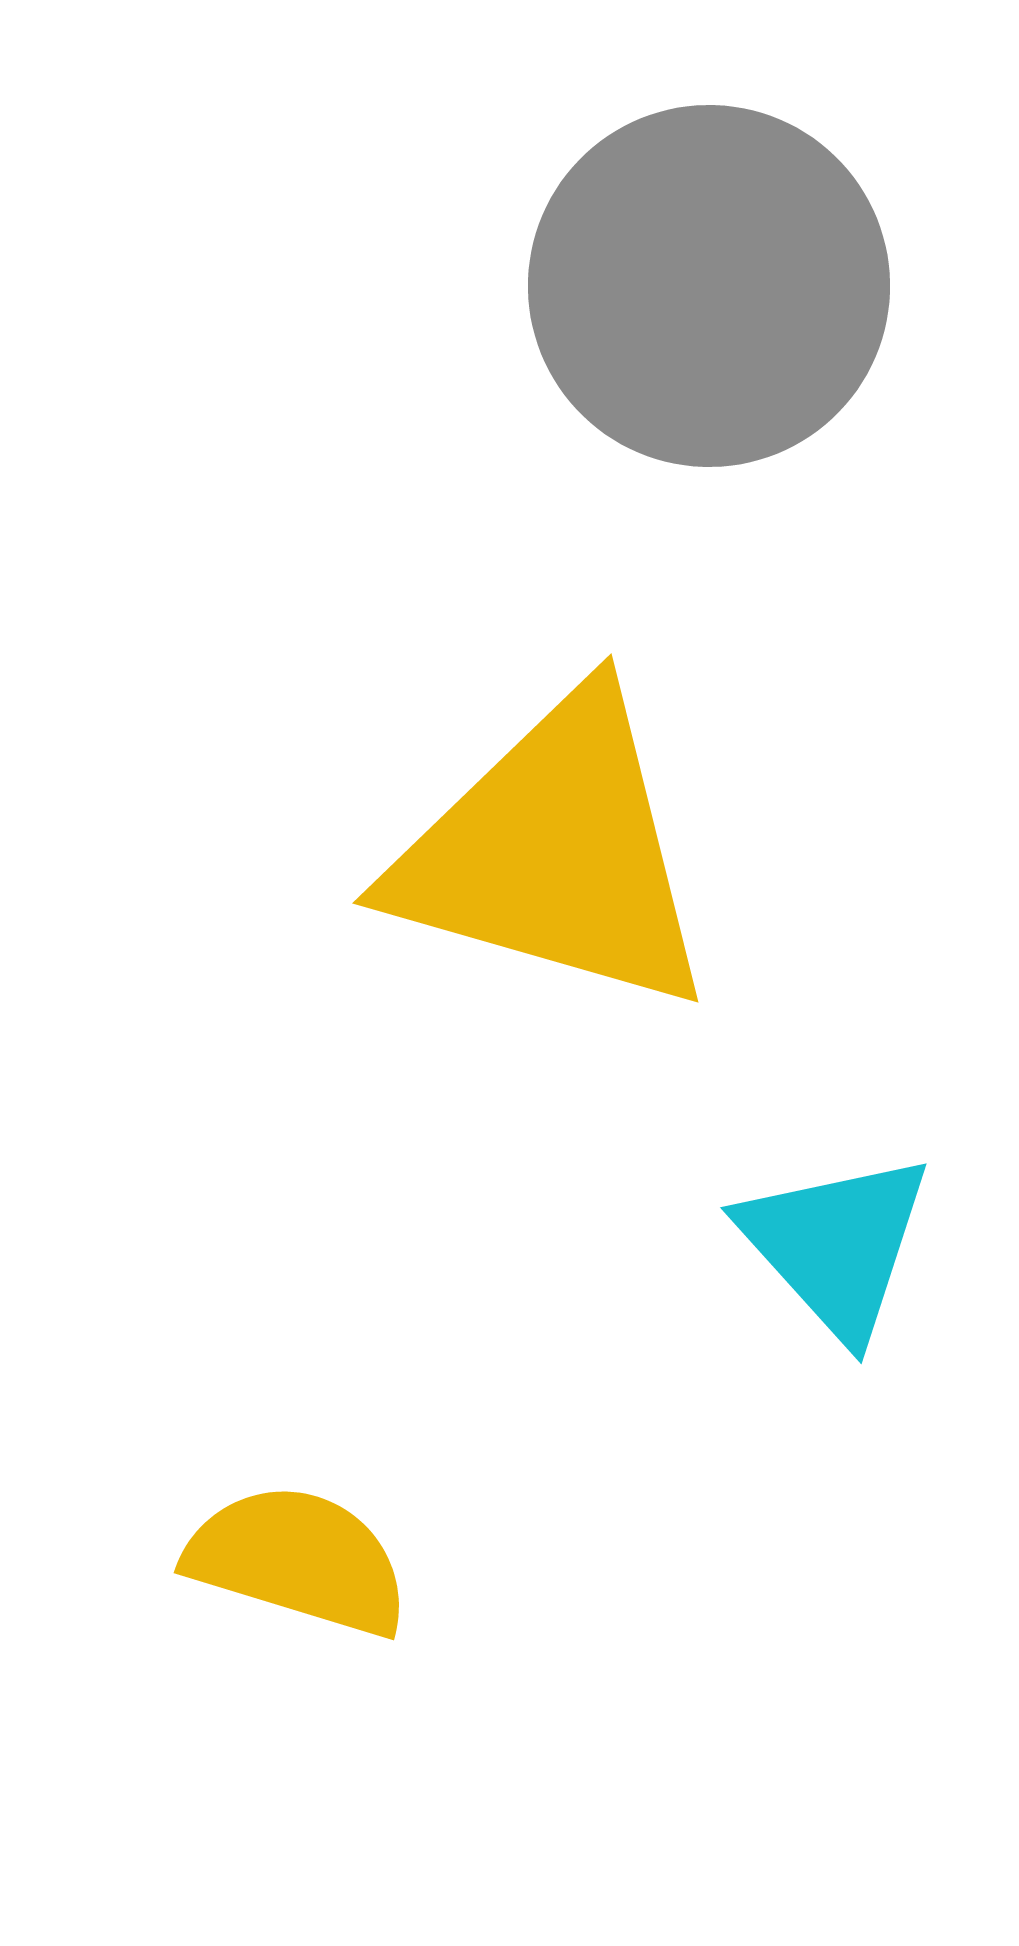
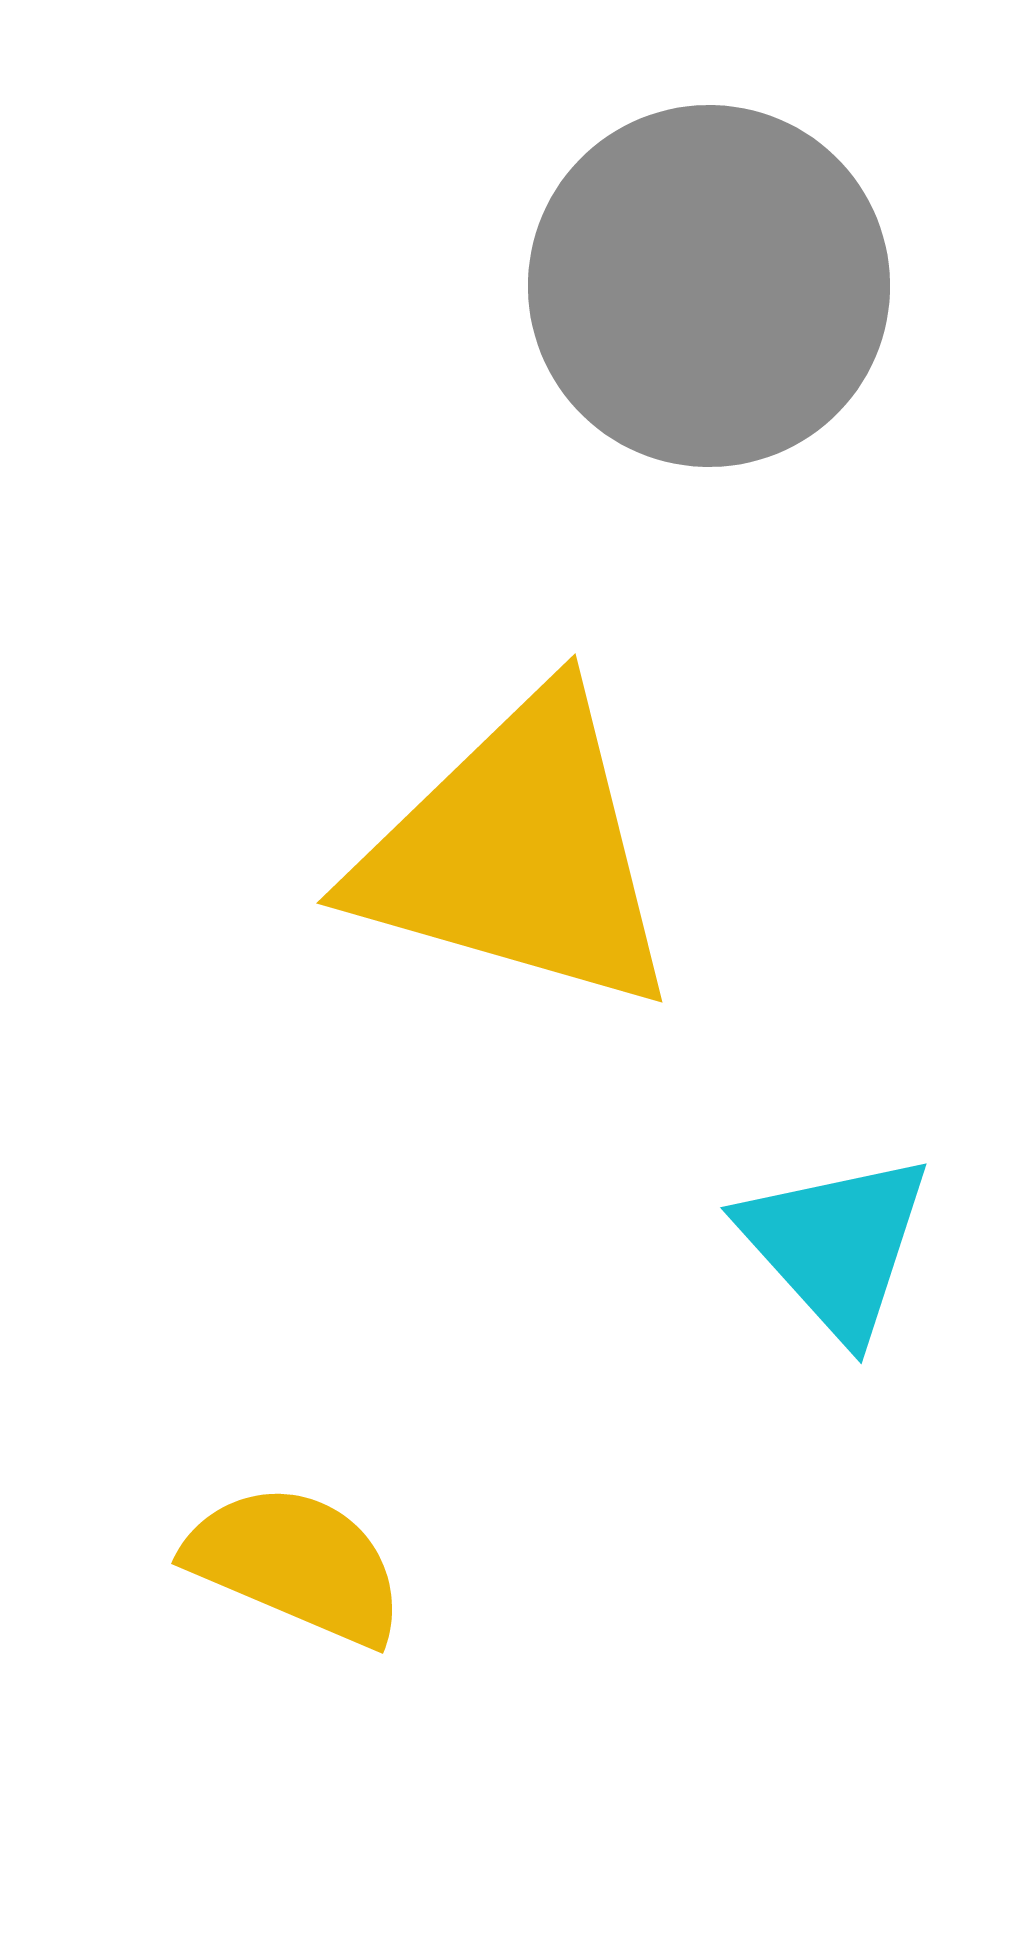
yellow triangle: moved 36 px left
yellow semicircle: moved 2 px left, 4 px down; rotated 6 degrees clockwise
